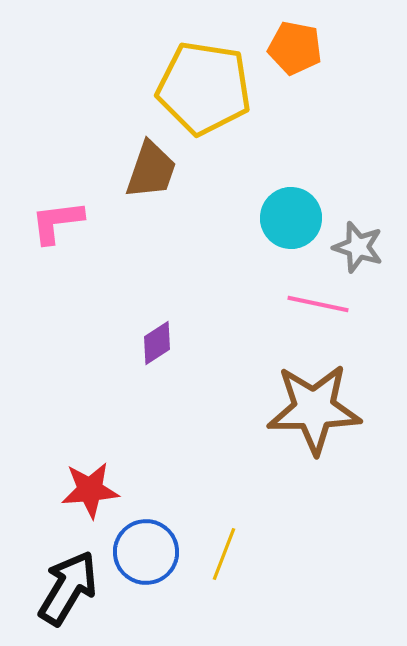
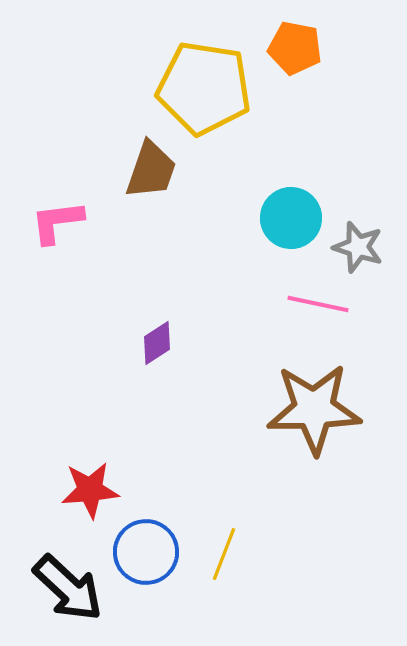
black arrow: rotated 102 degrees clockwise
